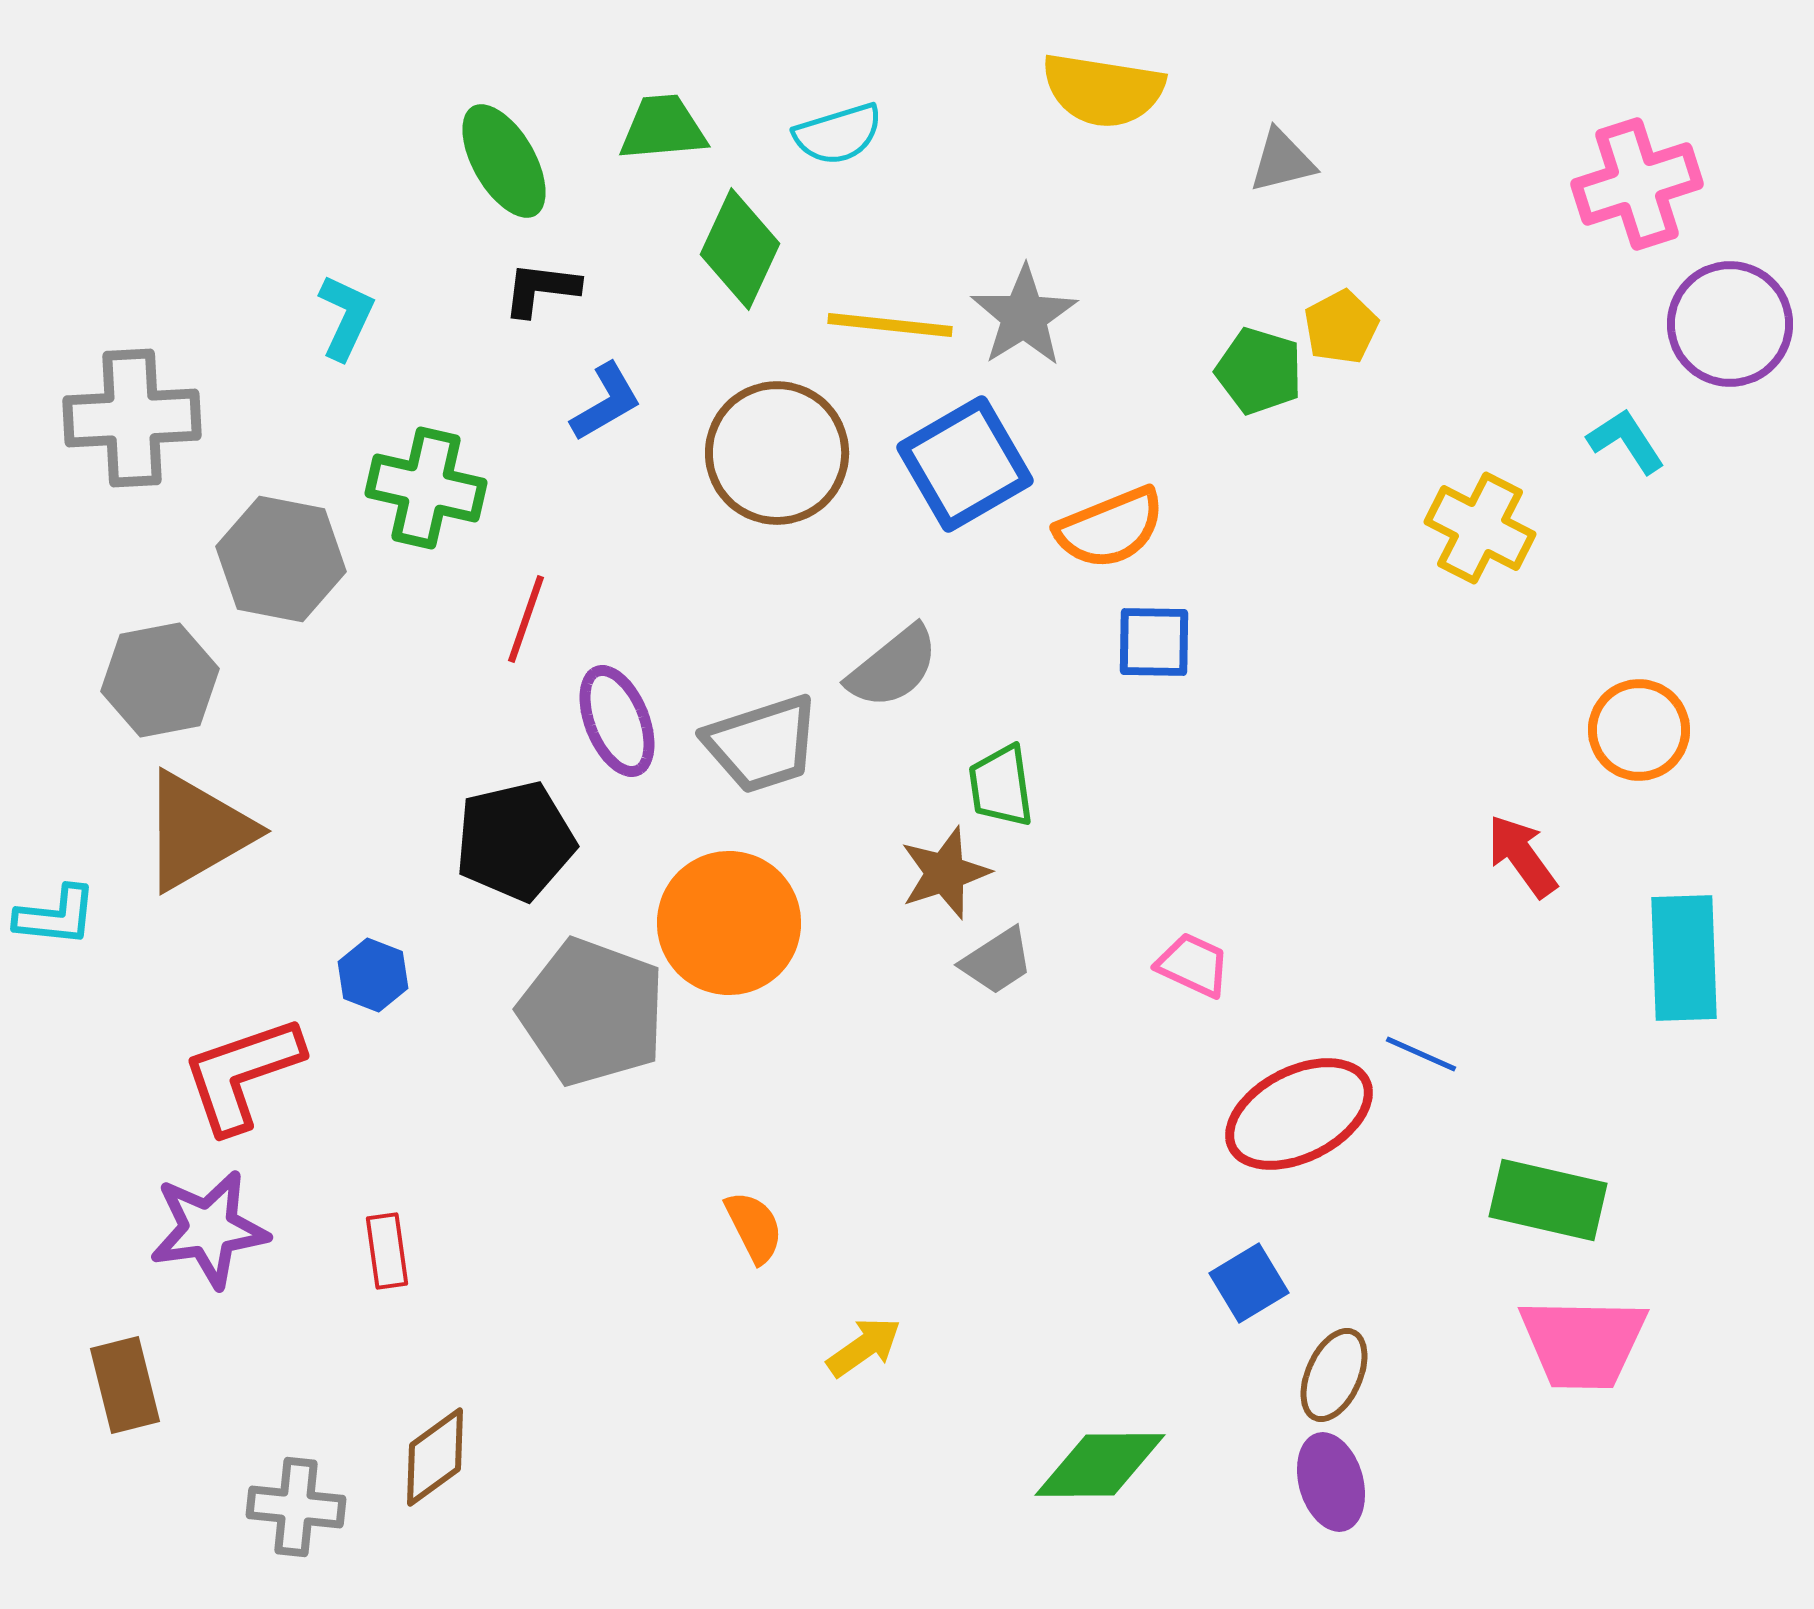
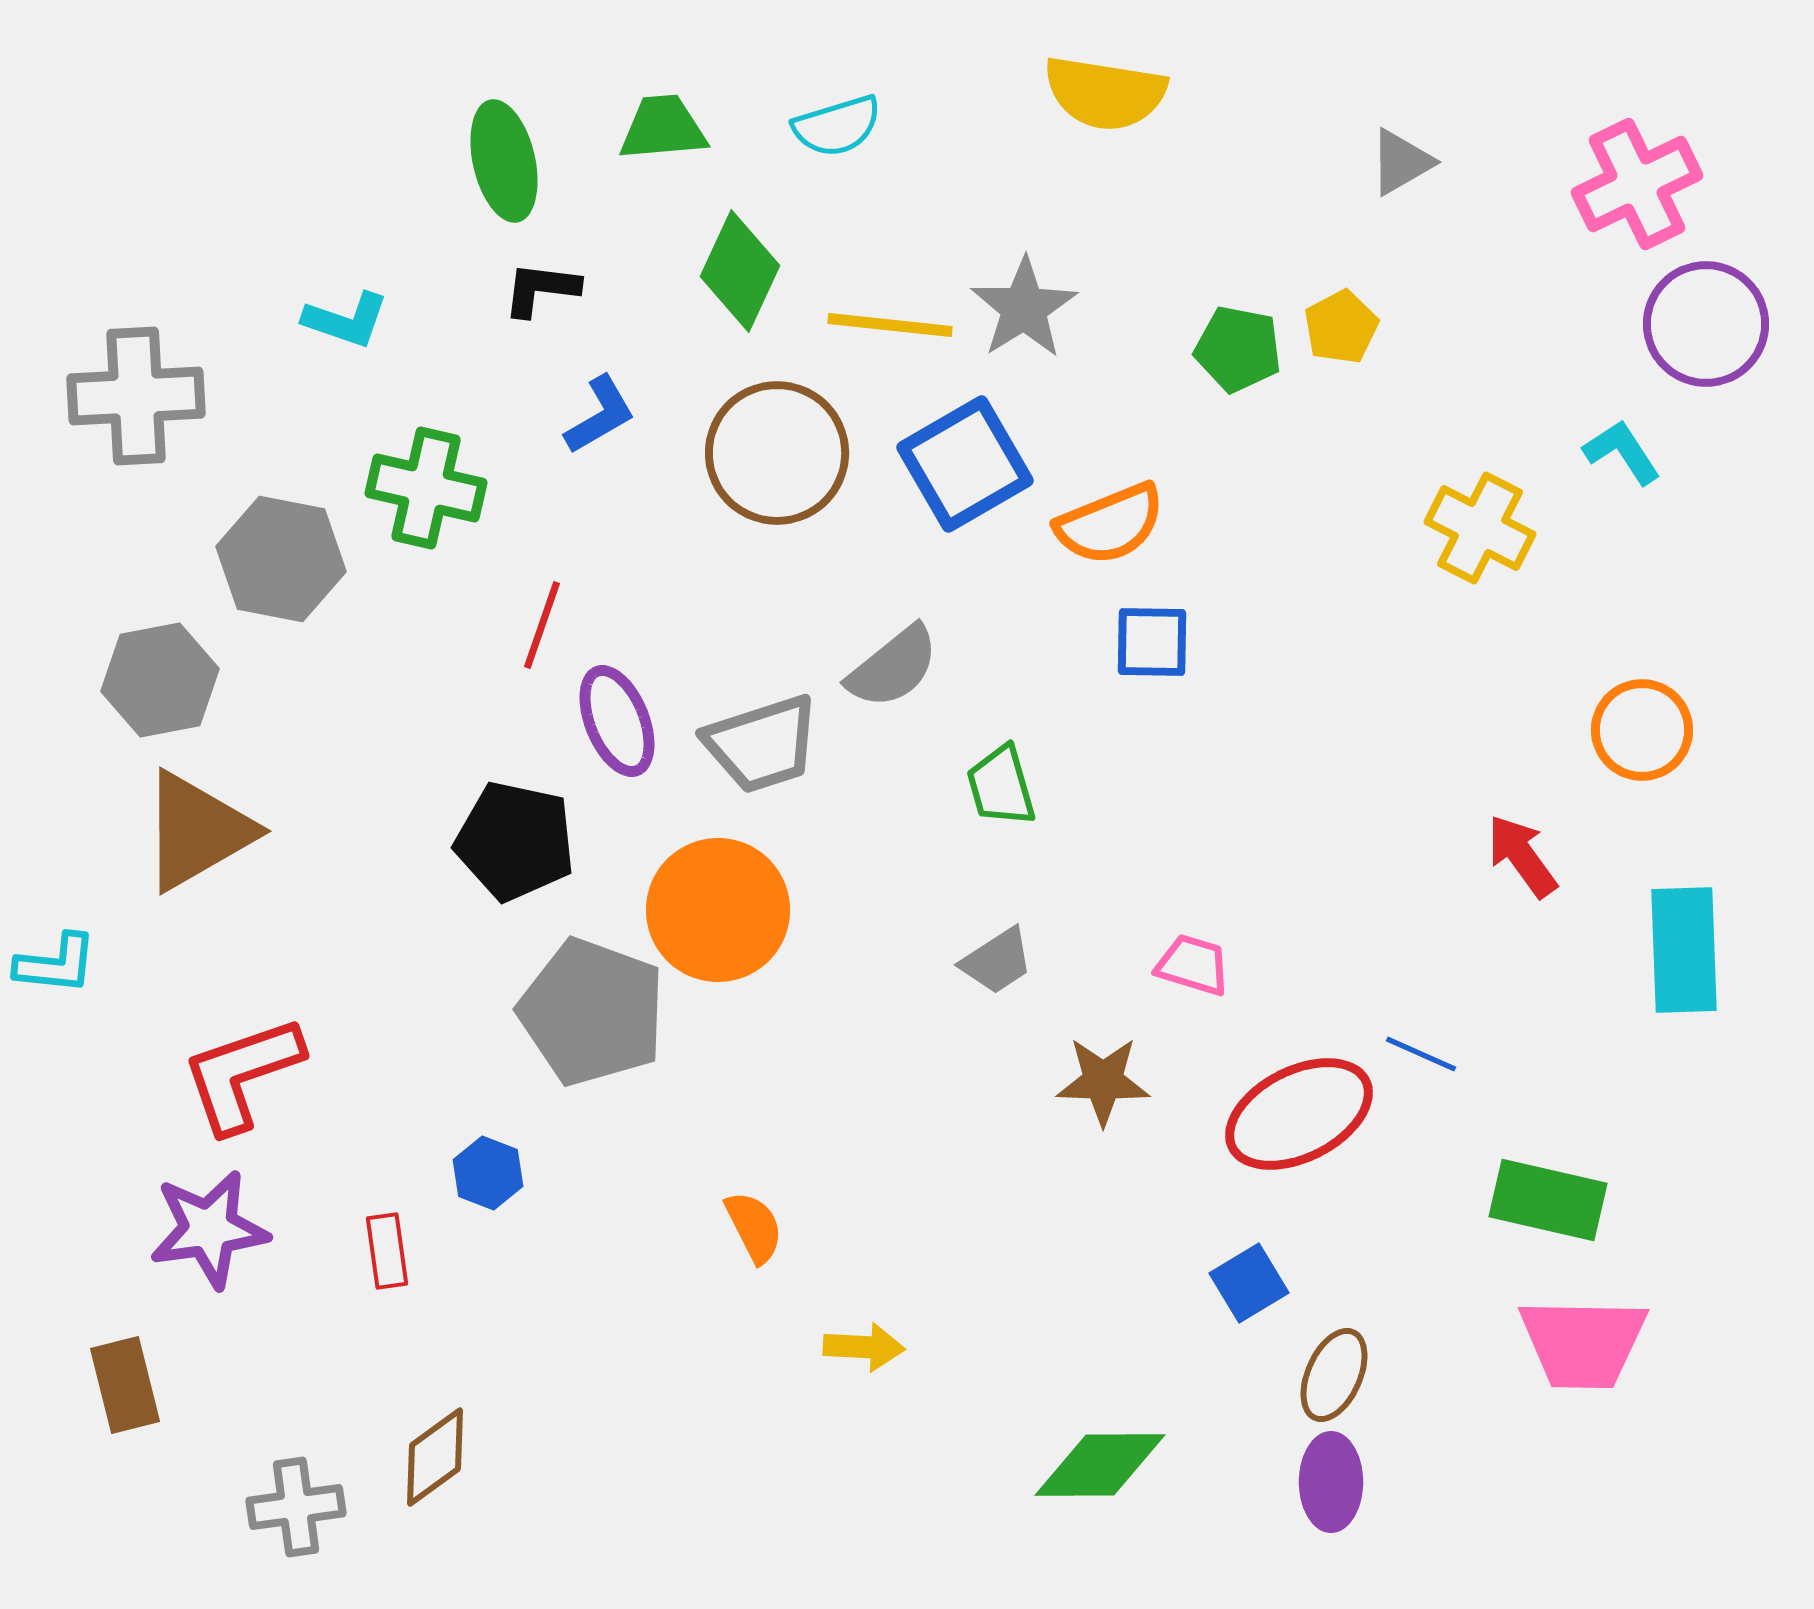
yellow semicircle at (1103, 90): moved 2 px right, 3 px down
cyan semicircle at (838, 134): moved 1 px left, 8 px up
green ellipse at (504, 161): rotated 17 degrees clockwise
gray triangle at (1282, 161): moved 119 px right, 1 px down; rotated 16 degrees counterclockwise
pink cross at (1637, 184): rotated 8 degrees counterclockwise
green diamond at (740, 249): moved 22 px down
gray star at (1024, 316): moved 8 px up
cyan L-shape at (346, 317): moved 3 px down; rotated 84 degrees clockwise
purple circle at (1730, 324): moved 24 px left
green pentagon at (1259, 371): moved 21 px left, 22 px up; rotated 6 degrees counterclockwise
blue L-shape at (606, 402): moved 6 px left, 13 px down
gray cross at (132, 418): moved 4 px right, 22 px up
cyan L-shape at (1626, 441): moved 4 px left, 11 px down
orange semicircle at (1110, 528): moved 4 px up
red line at (526, 619): moved 16 px right, 6 px down
blue square at (1154, 642): moved 2 px left
orange circle at (1639, 730): moved 3 px right
green trapezoid at (1001, 786): rotated 8 degrees counterclockwise
black pentagon at (515, 841): rotated 25 degrees clockwise
brown star at (945, 873): moved 158 px right, 208 px down; rotated 20 degrees clockwise
cyan L-shape at (56, 916): moved 48 px down
orange circle at (729, 923): moved 11 px left, 13 px up
cyan rectangle at (1684, 958): moved 8 px up
pink trapezoid at (1193, 965): rotated 8 degrees counterclockwise
blue hexagon at (373, 975): moved 115 px right, 198 px down
yellow arrow at (864, 1347): rotated 38 degrees clockwise
purple ellipse at (1331, 1482): rotated 16 degrees clockwise
gray cross at (296, 1507): rotated 14 degrees counterclockwise
